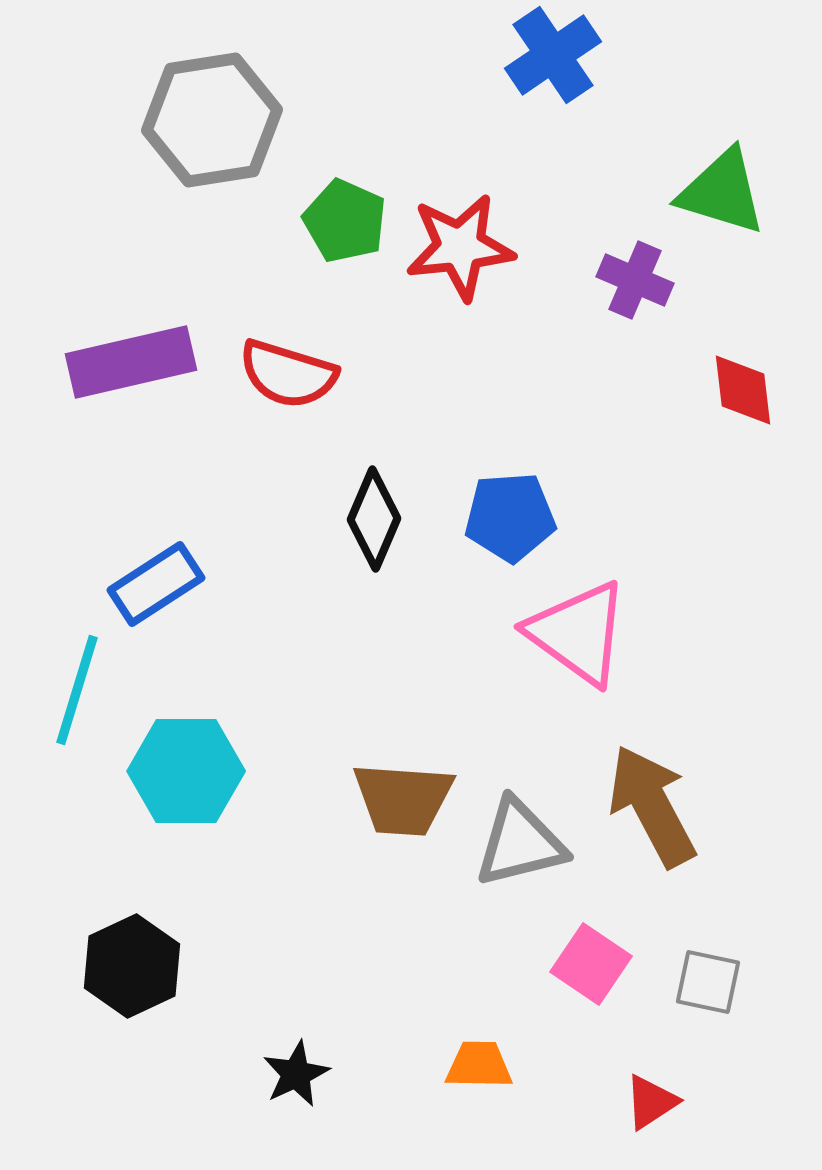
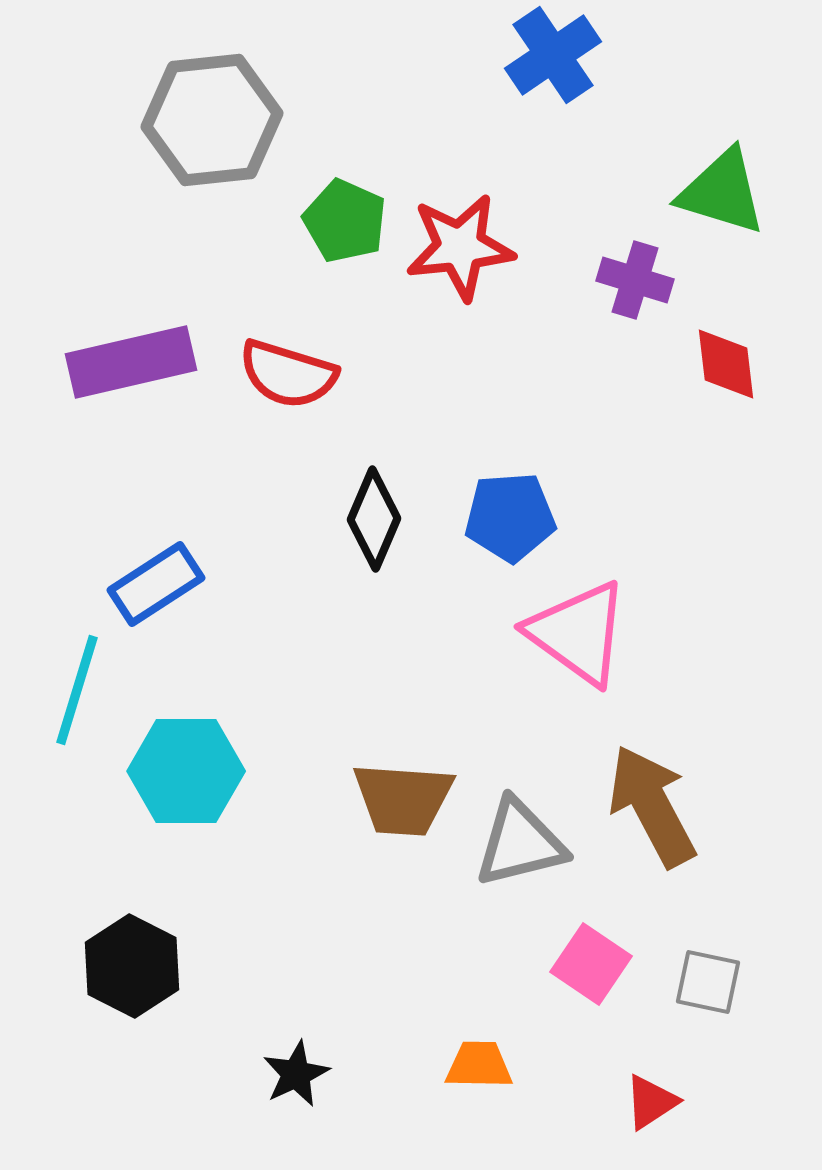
gray hexagon: rotated 3 degrees clockwise
purple cross: rotated 6 degrees counterclockwise
red diamond: moved 17 px left, 26 px up
black hexagon: rotated 8 degrees counterclockwise
